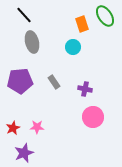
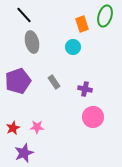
green ellipse: rotated 50 degrees clockwise
purple pentagon: moved 2 px left; rotated 15 degrees counterclockwise
